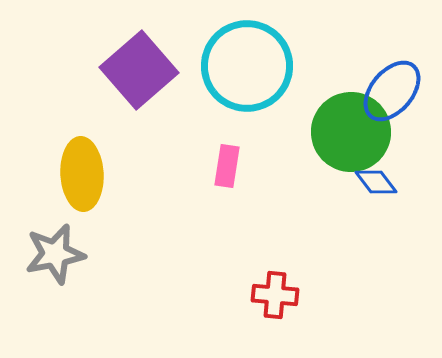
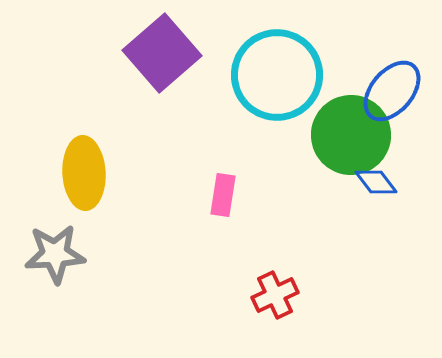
cyan circle: moved 30 px right, 9 px down
purple square: moved 23 px right, 17 px up
green circle: moved 3 px down
pink rectangle: moved 4 px left, 29 px down
yellow ellipse: moved 2 px right, 1 px up
gray star: rotated 8 degrees clockwise
red cross: rotated 30 degrees counterclockwise
